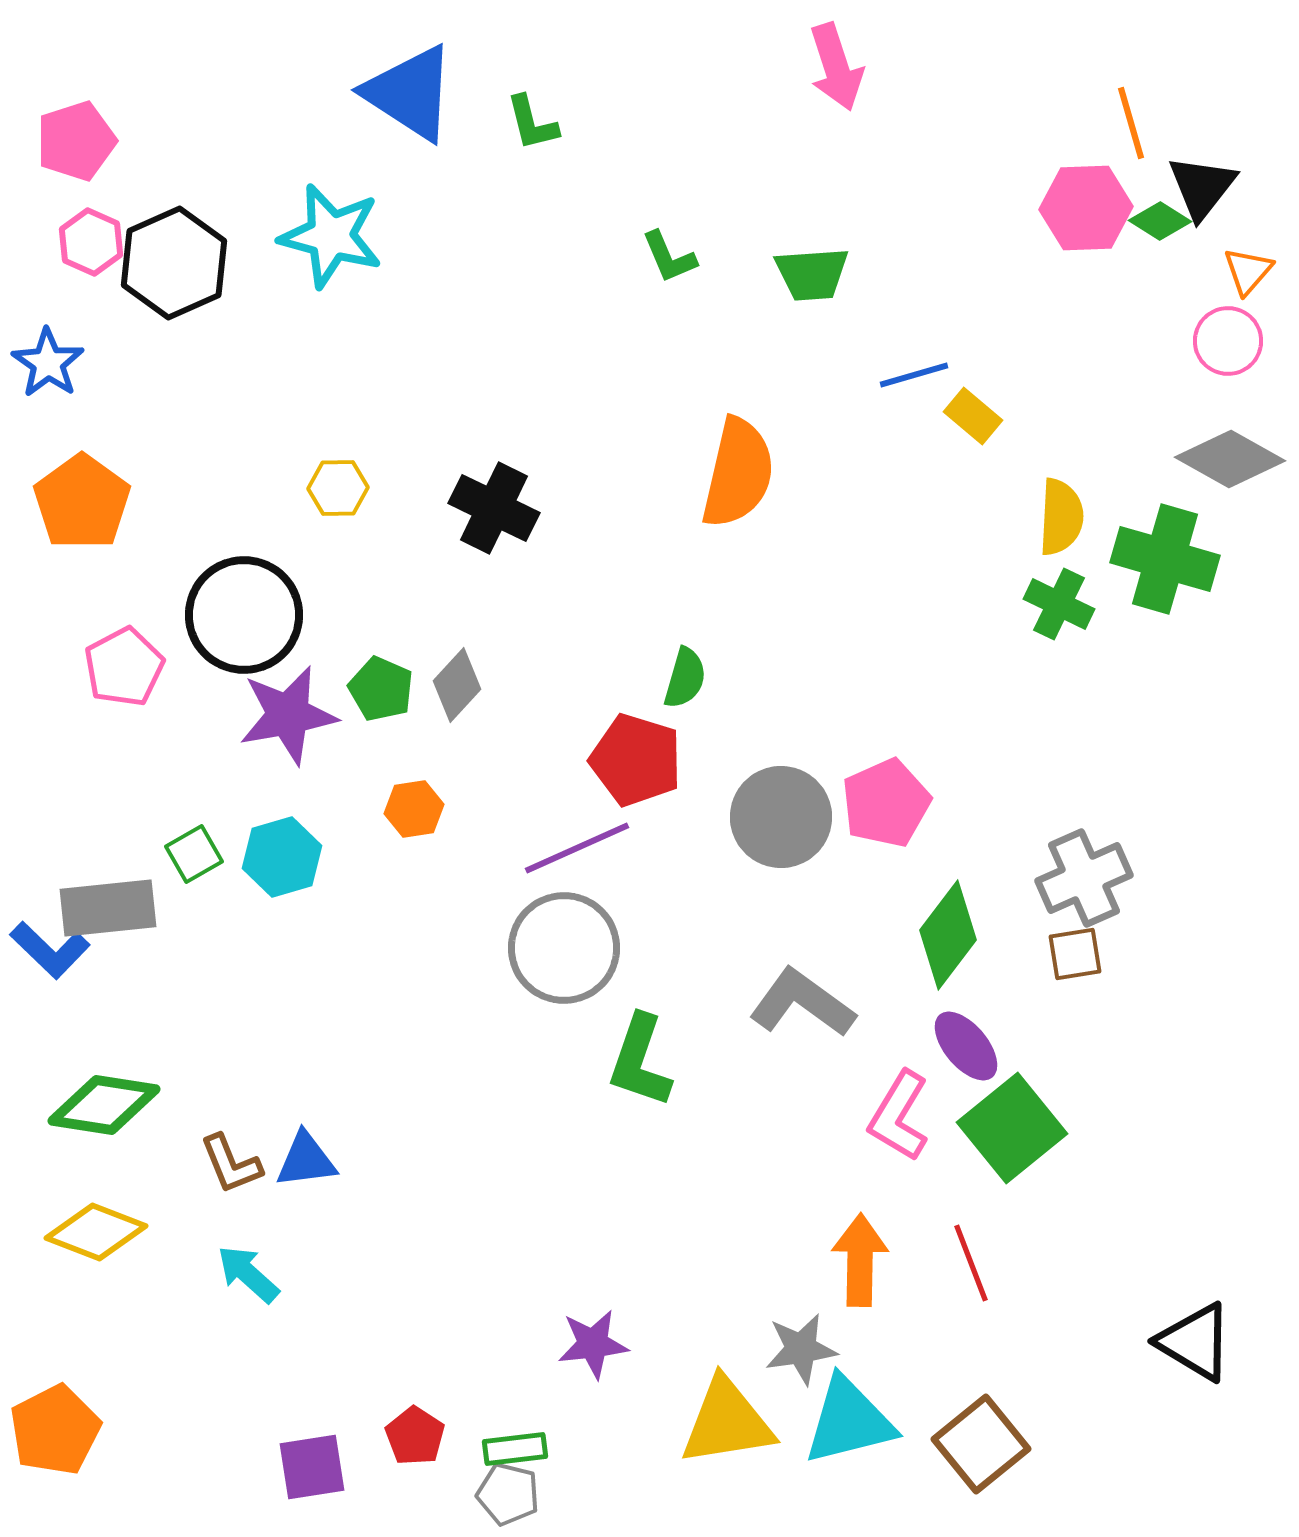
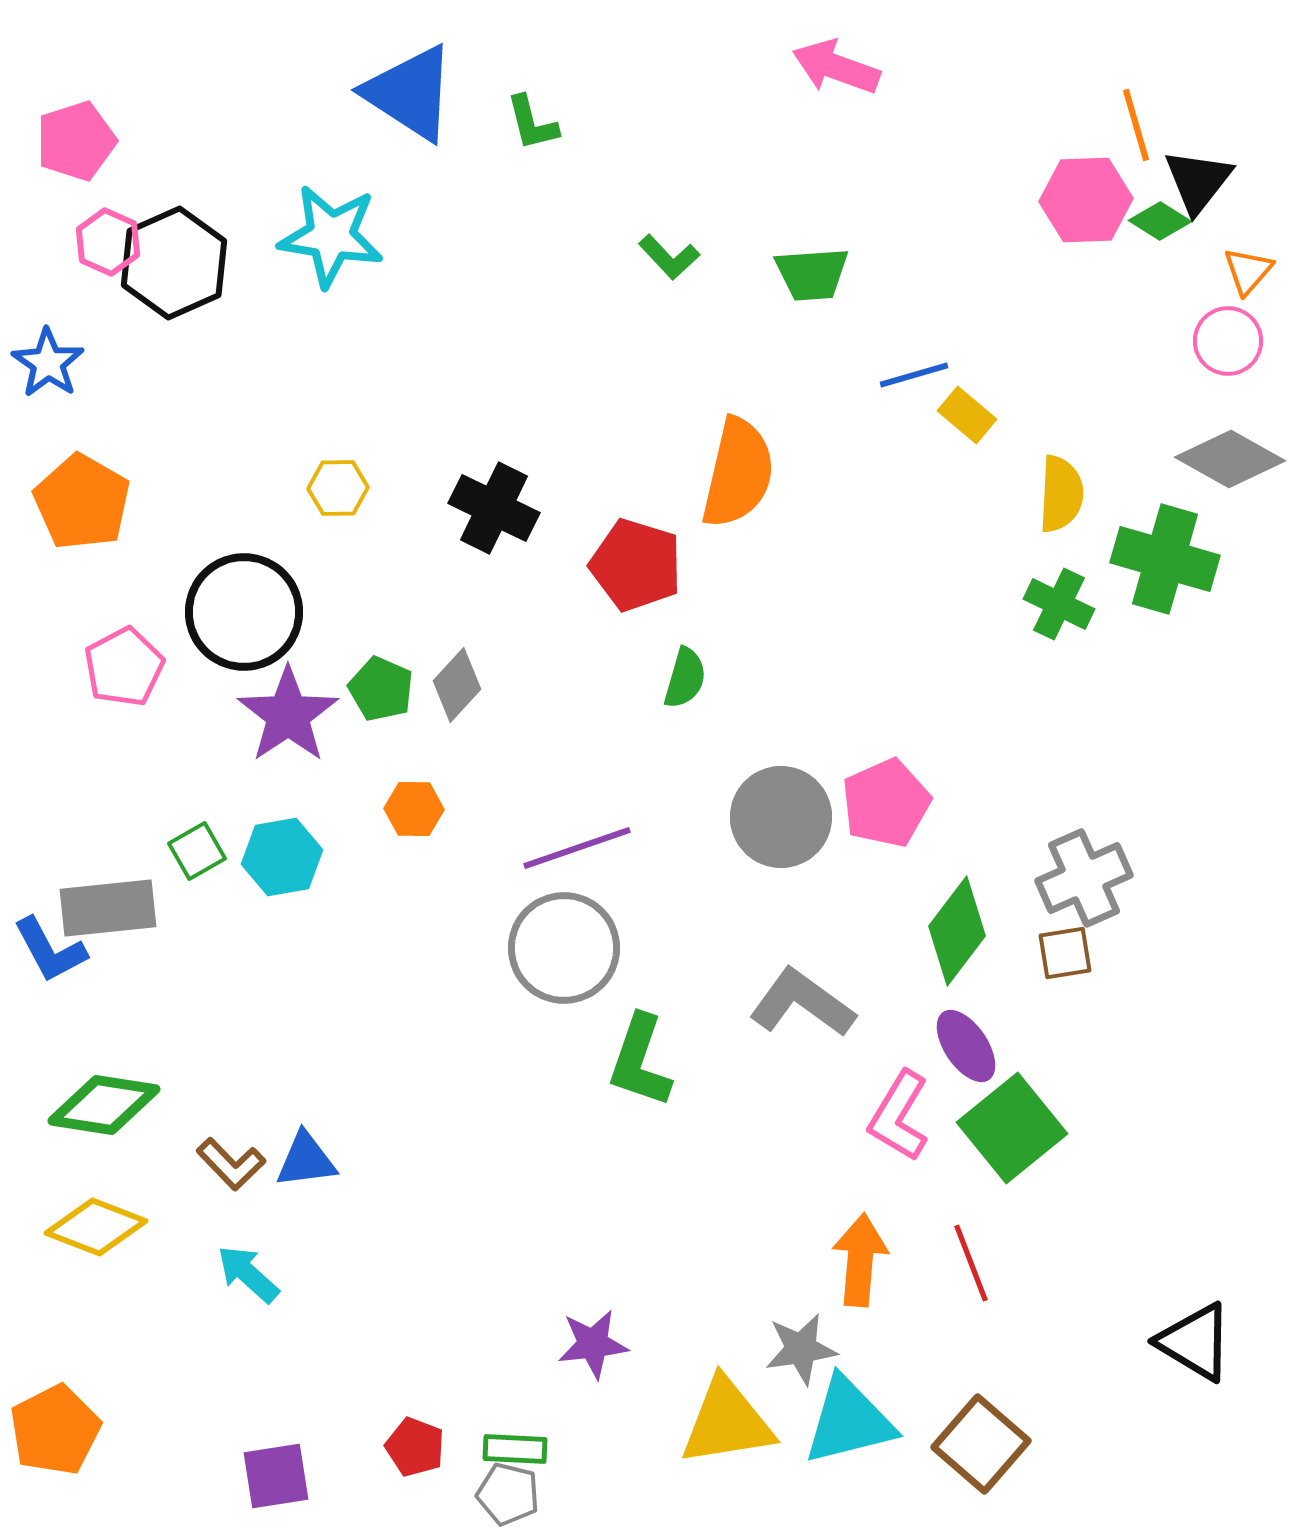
pink arrow at (836, 67): rotated 128 degrees clockwise
orange line at (1131, 123): moved 5 px right, 2 px down
black triangle at (1202, 187): moved 4 px left, 6 px up
pink hexagon at (1086, 208): moved 8 px up
cyan star at (331, 236): rotated 6 degrees counterclockwise
pink hexagon at (91, 242): moved 17 px right
green L-shape at (669, 257): rotated 20 degrees counterclockwise
yellow rectangle at (973, 416): moved 6 px left, 1 px up
orange pentagon at (82, 502): rotated 6 degrees counterclockwise
yellow semicircle at (1061, 517): moved 23 px up
black circle at (244, 615): moved 3 px up
purple star at (288, 715): rotated 24 degrees counterclockwise
red pentagon at (636, 760): moved 195 px up
orange hexagon at (414, 809): rotated 10 degrees clockwise
purple line at (577, 848): rotated 5 degrees clockwise
green square at (194, 854): moved 3 px right, 3 px up
cyan hexagon at (282, 857): rotated 6 degrees clockwise
green diamond at (948, 935): moved 9 px right, 4 px up
blue L-shape at (50, 950): rotated 18 degrees clockwise
brown square at (1075, 954): moved 10 px left, 1 px up
purple ellipse at (966, 1046): rotated 6 degrees clockwise
brown L-shape at (231, 1164): rotated 22 degrees counterclockwise
yellow diamond at (96, 1232): moved 5 px up
orange arrow at (860, 1260): rotated 4 degrees clockwise
red pentagon at (415, 1436): moved 11 px down; rotated 12 degrees counterclockwise
brown square at (981, 1444): rotated 10 degrees counterclockwise
green rectangle at (515, 1449): rotated 10 degrees clockwise
purple square at (312, 1467): moved 36 px left, 9 px down
